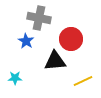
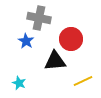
cyan star: moved 4 px right, 5 px down; rotated 24 degrees clockwise
